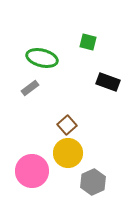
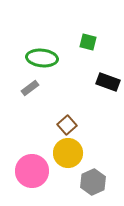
green ellipse: rotated 8 degrees counterclockwise
